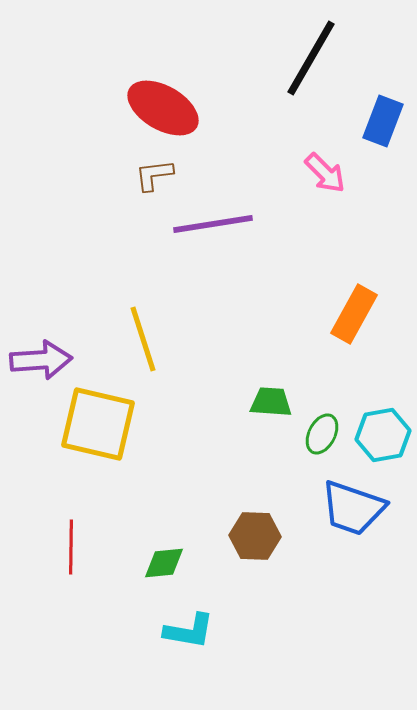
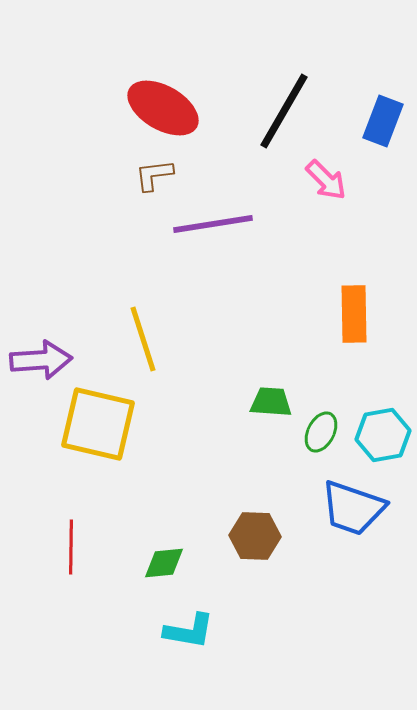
black line: moved 27 px left, 53 px down
pink arrow: moved 1 px right, 7 px down
orange rectangle: rotated 30 degrees counterclockwise
green ellipse: moved 1 px left, 2 px up
